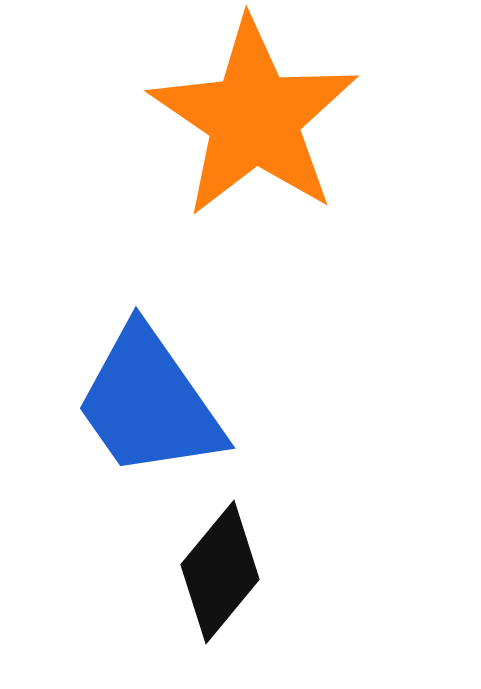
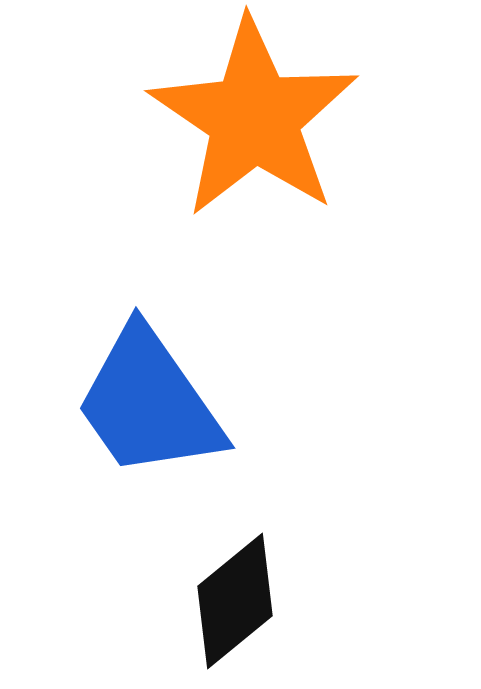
black diamond: moved 15 px right, 29 px down; rotated 11 degrees clockwise
